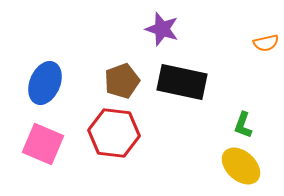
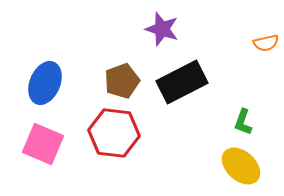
black rectangle: rotated 39 degrees counterclockwise
green L-shape: moved 3 px up
